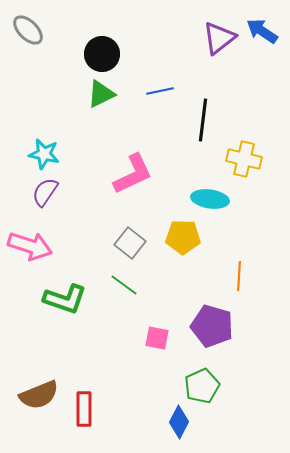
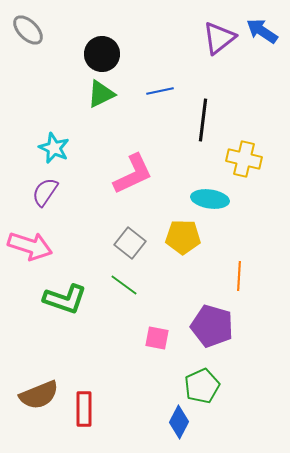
cyan star: moved 10 px right, 6 px up; rotated 12 degrees clockwise
